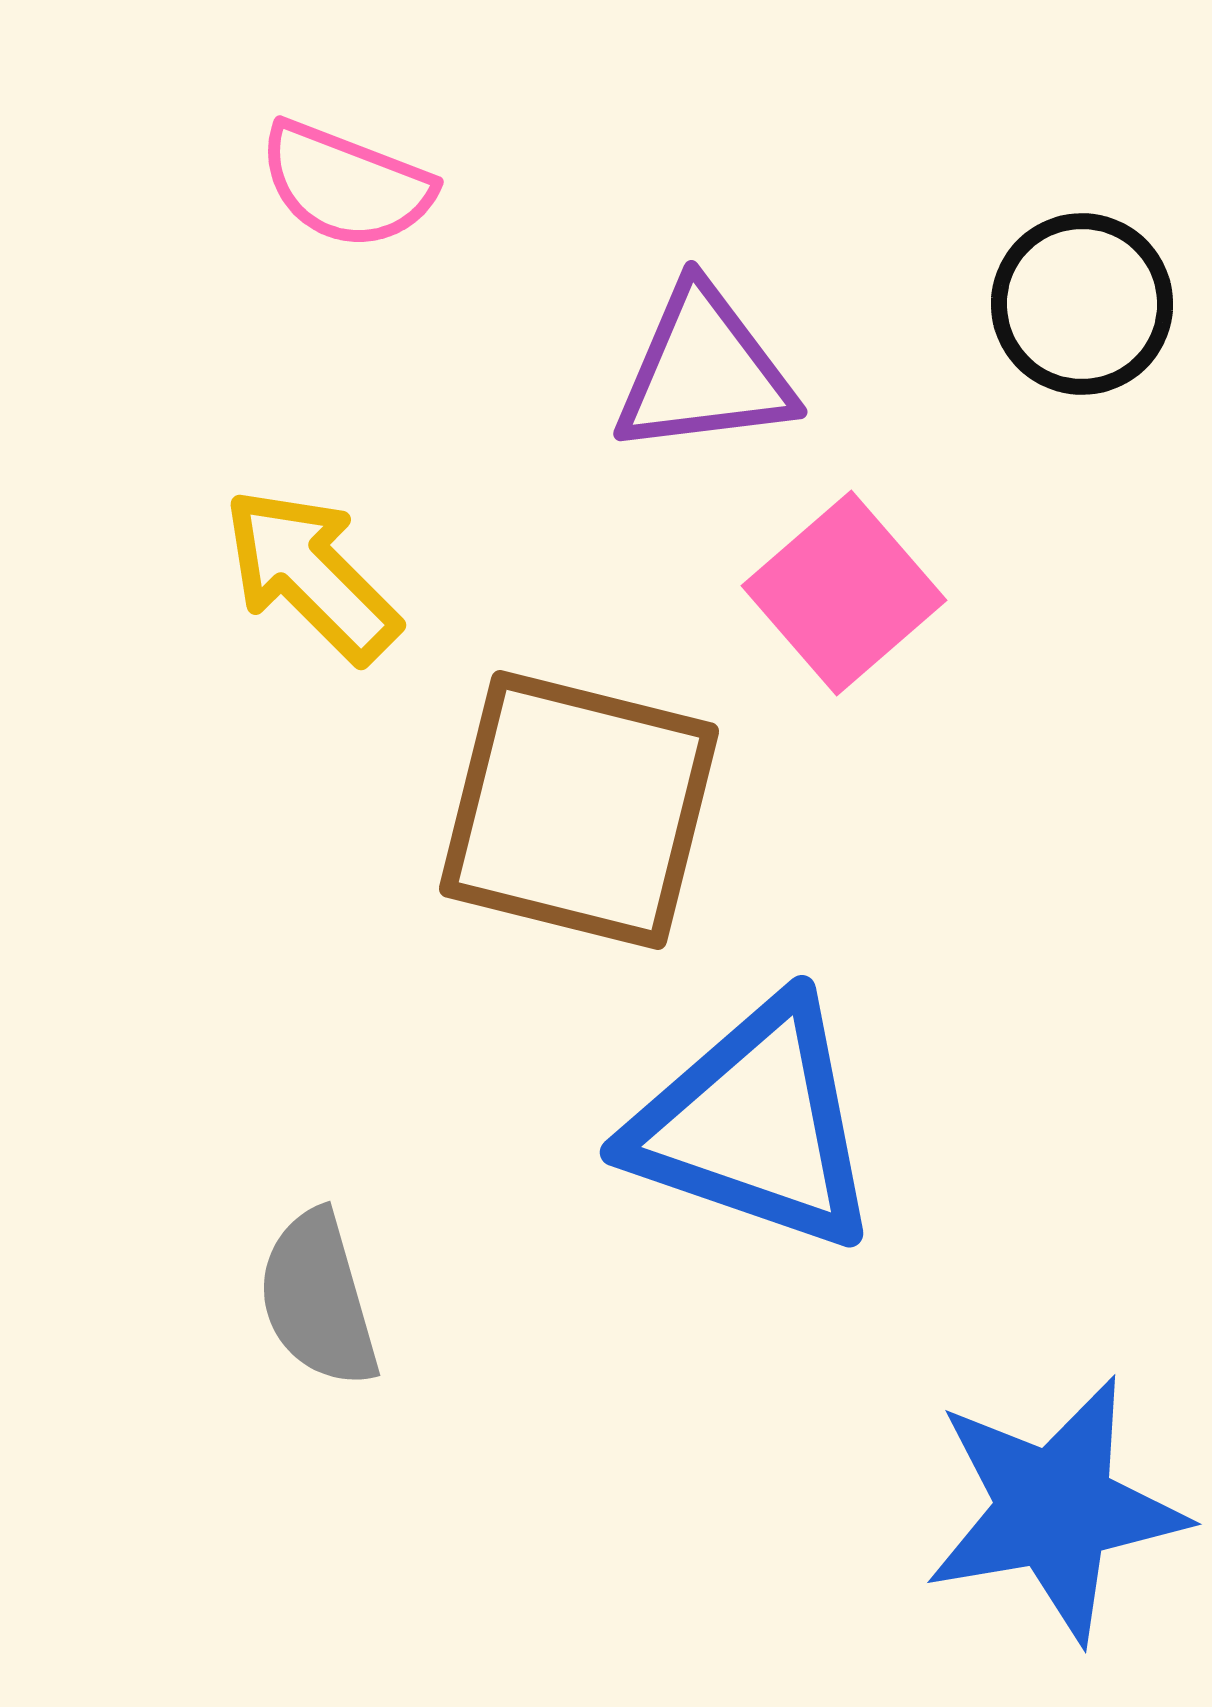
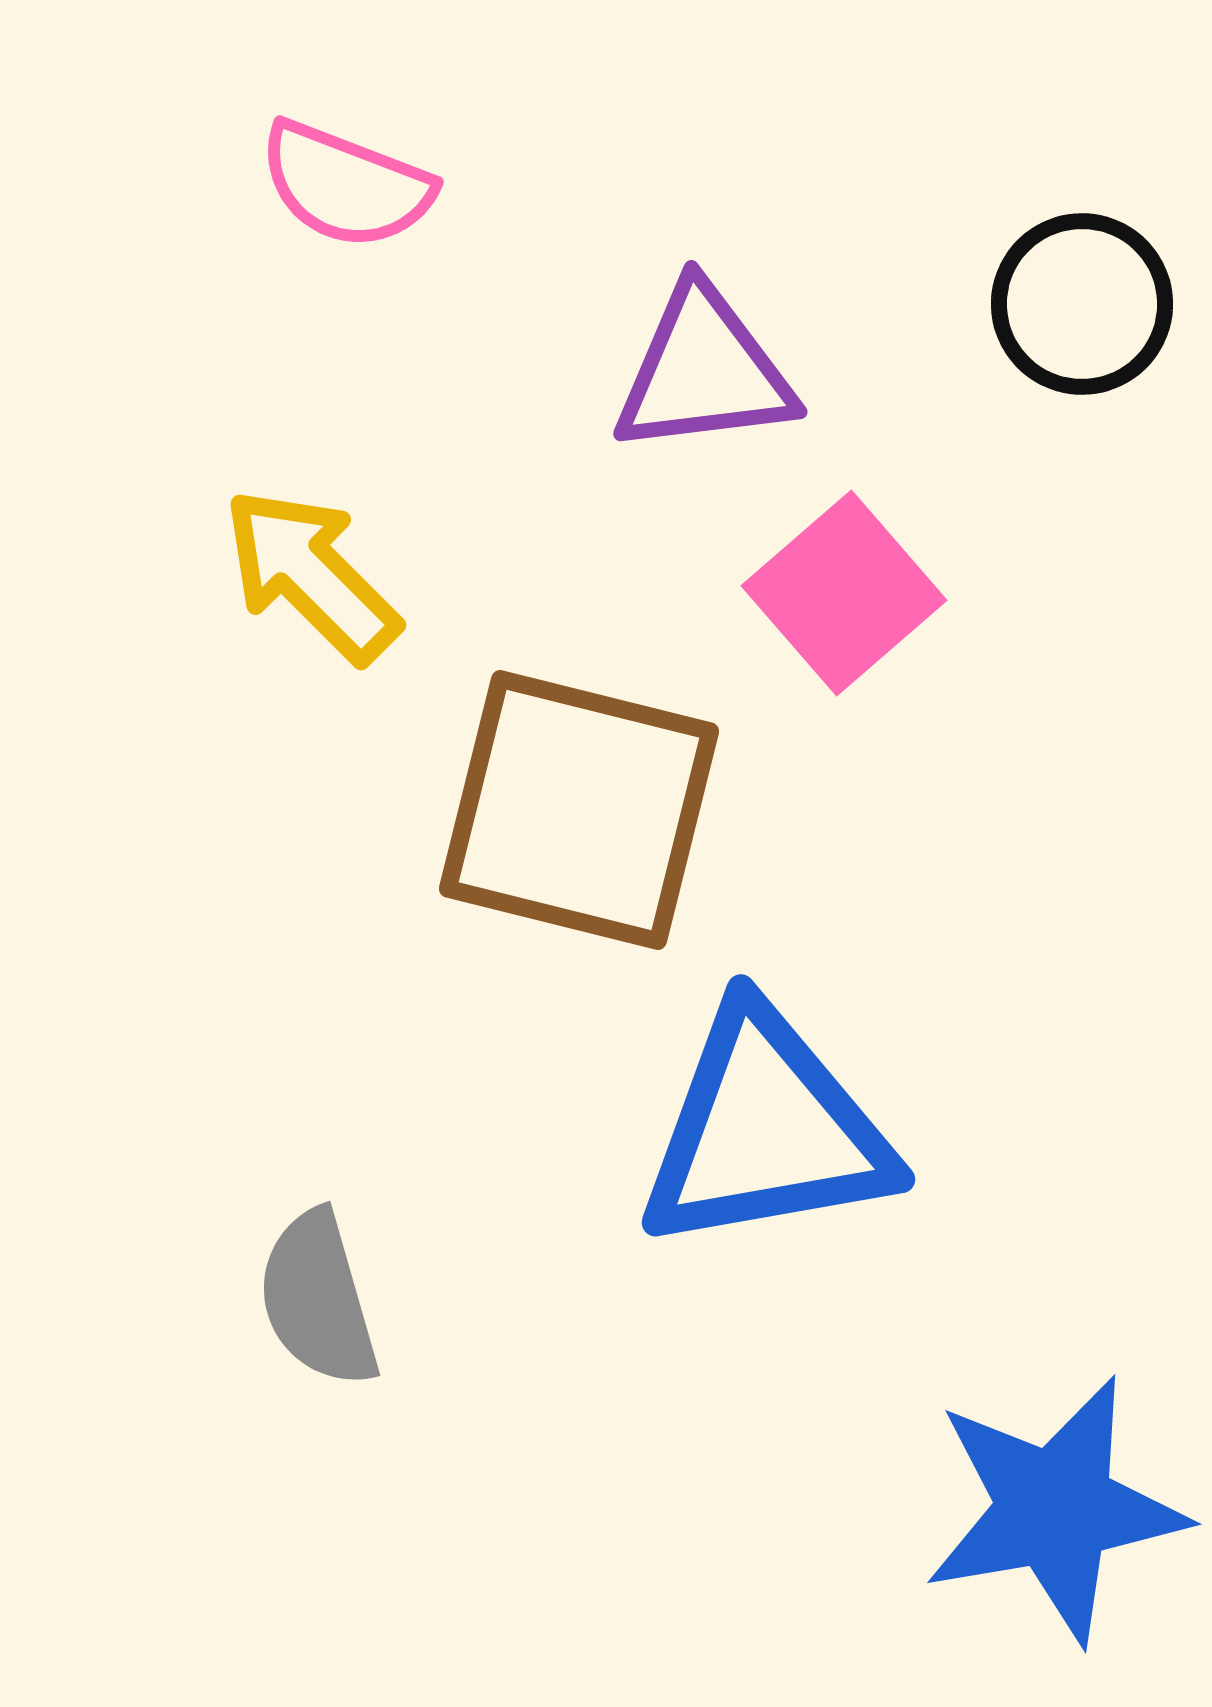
blue triangle: moved 11 px right, 5 px down; rotated 29 degrees counterclockwise
